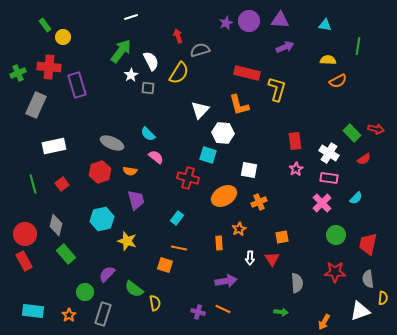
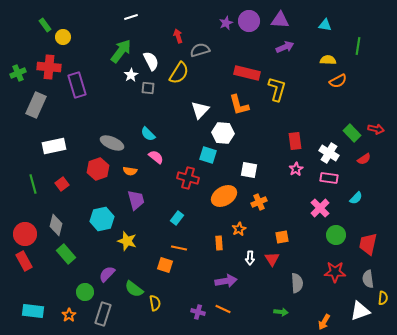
red hexagon at (100, 172): moved 2 px left, 3 px up
pink cross at (322, 203): moved 2 px left, 5 px down
